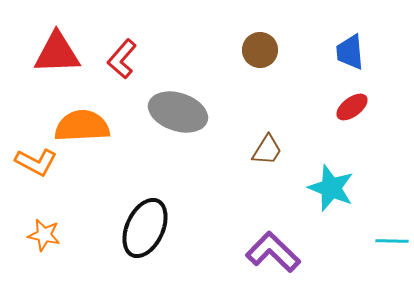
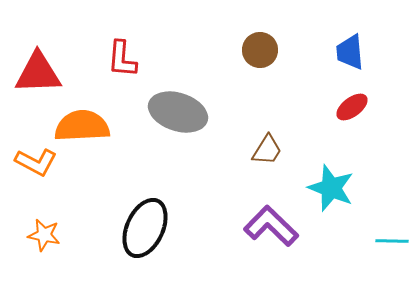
red triangle: moved 19 px left, 20 px down
red L-shape: rotated 36 degrees counterclockwise
purple L-shape: moved 2 px left, 26 px up
